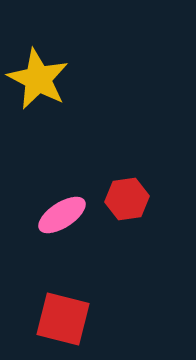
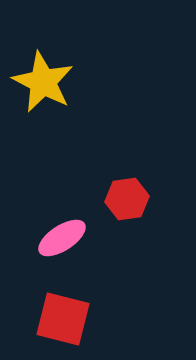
yellow star: moved 5 px right, 3 px down
pink ellipse: moved 23 px down
